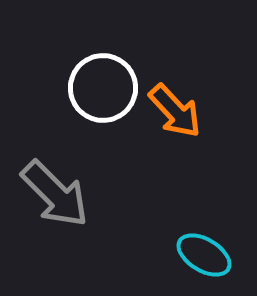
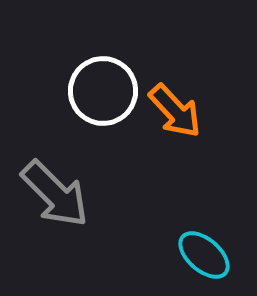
white circle: moved 3 px down
cyan ellipse: rotated 10 degrees clockwise
